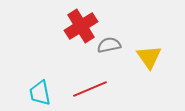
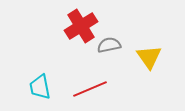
cyan trapezoid: moved 6 px up
